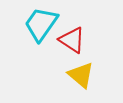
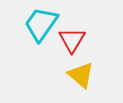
red triangle: rotated 28 degrees clockwise
